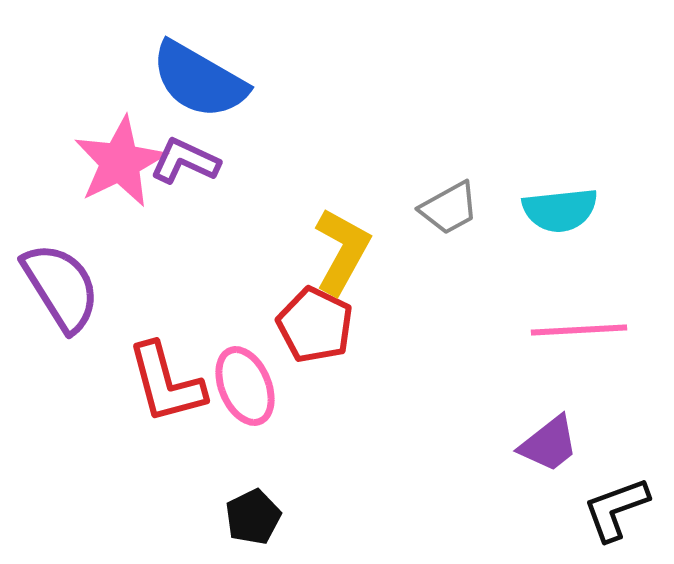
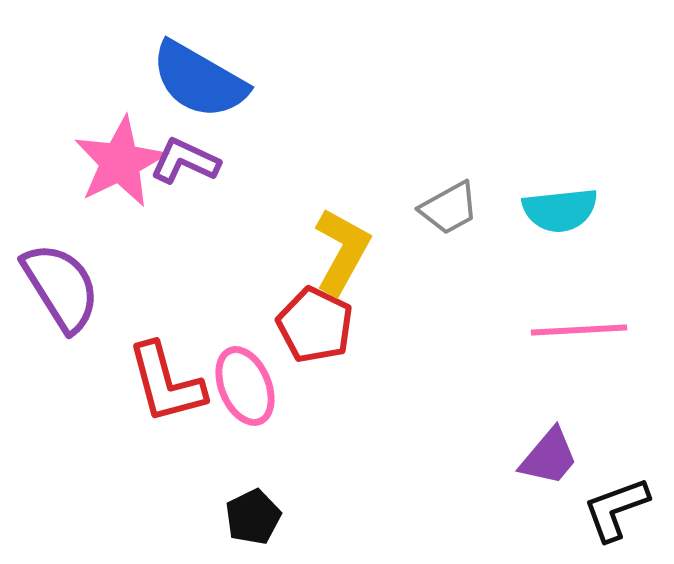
purple trapezoid: moved 13 px down; rotated 12 degrees counterclockwise
